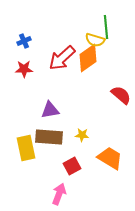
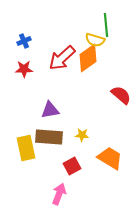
green line: moved 2 px up
